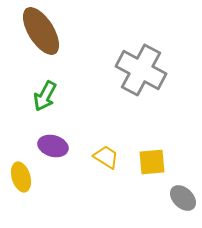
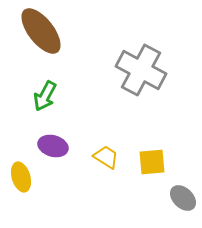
brown ellipse: rotated 6 degrees counterclockwise
